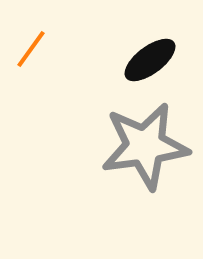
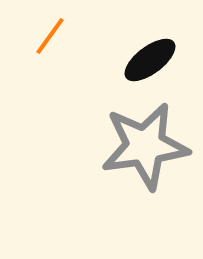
orange line: moved 19 px right, 13 px up
